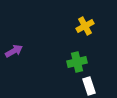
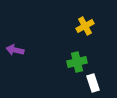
purple arrow: moved 1 px right, 1 px up; rotated 138 degrees counterclockwise
white rectangle: moved 4 px right, 3 px up
